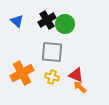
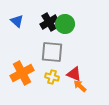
black cross: moved 2 px right, 2 px down
red triangle: moved 2 px left, 1 px up
orange arrow: moved 1 px up
